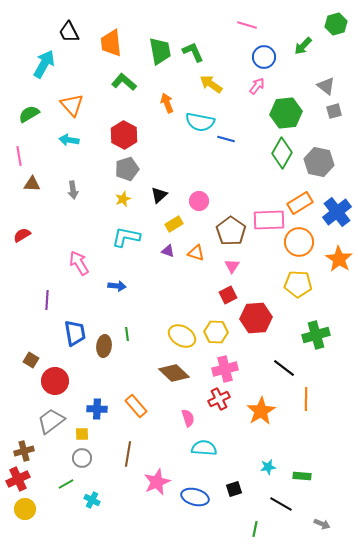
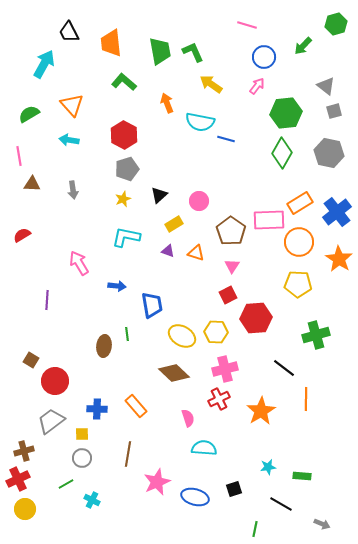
gray hexagon at (319, 162): moved 10 px right, 9 px up
blue trapezoid at (75, 333): moved 77 px right, 28 px up
